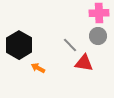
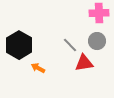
gray circle: moved 1 px left, 5 px down
red triangle: rotated 18 degrees counterclockwise
